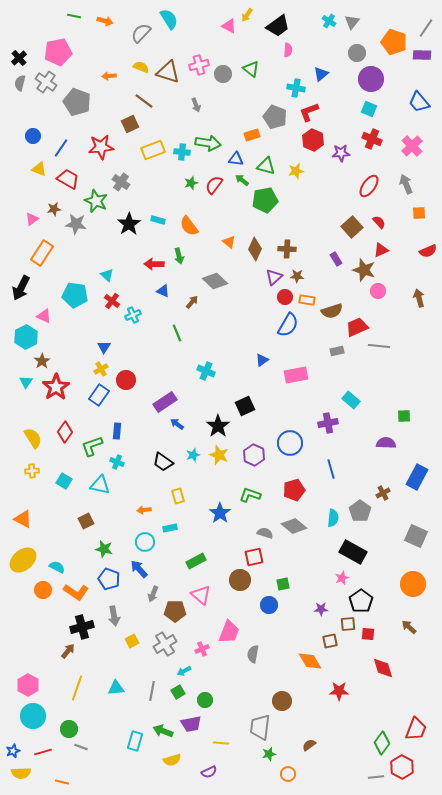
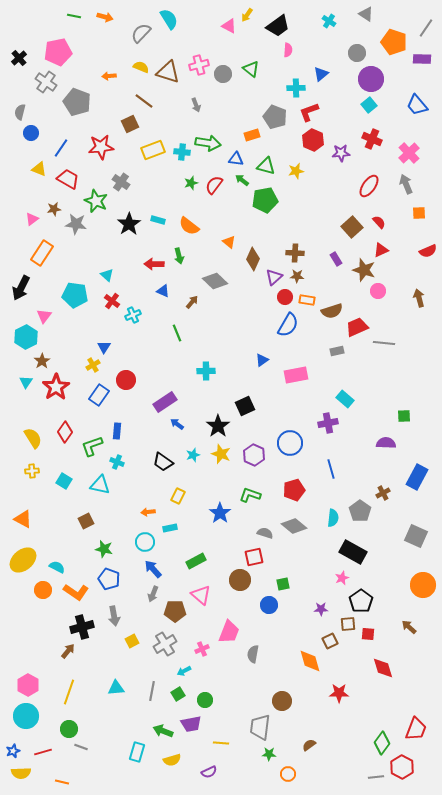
orange arrow at (105, 21): moved 4 px up
gray triangle at (352, 22): moved 14 px right, 8 px up; rotated 35 degrees counterclockwise
purple rectangle at (422, 55): moved 4 px down
gray semicircle at (20, 83): moved 29 px down
cyan cross at (296, 88): rotated 12 degrees counterclockwise
blue trapezoid at (419, 102): moved 2 px left, 3 px down
cyan square at (369, 109): moved 4 px up; rotated 28 degrees clockwise
blue circle at (33, 136): moved 2 px left, 3 px up
pink cross at (412, 146): moved 3 px left, 7 px down
orange semicircle at (189, 226): rotated 15 degrees counterclockwise
brown diamond at (255, 249): moved 2 px left, 10 px down
brown cross at (287, 249): moved 8 px right, 4 px down
pink triangle at (44, 316): rotated 42 degrees clockwise
gray line at (379, 346): moved 5 px right, 3 px up
yellow cross at (101, 369): moved 8 px left, 4 px up
cyan cross at (206, 371): rotated 24 degrees counterclockwise
cyan rectangle at (351, 400): moved 6 px left, 1 px up
yellow star at (219, 455): moved 2 px right, 1 px up
yellow rectangle at (178, 496): rotated 42 degrees clockwise
orange arrow at (144, 510): moved 4 px right, 2 px down
blue arrow at (139, 569): moved 14 px right
orange circle at (413, 584): moved 10 px right, 1 px down
brown square at (330, 641): rotated 14 degrees counterclockwise
orange diamond at (310, 661): rotated 15 degrees clockwise
yellow line at (77, 688): moved 8 px left, 4 px down
red star at (339, 691): moved 2 px down
green square at (178, 692): moved 2 px down
cyan circle at (33, 716): moved 7 px left
cyan rectangle at (135, 741): moved 2 px right, 11 px down
green star at (269, 754): rotated 16 degrees clockwise
